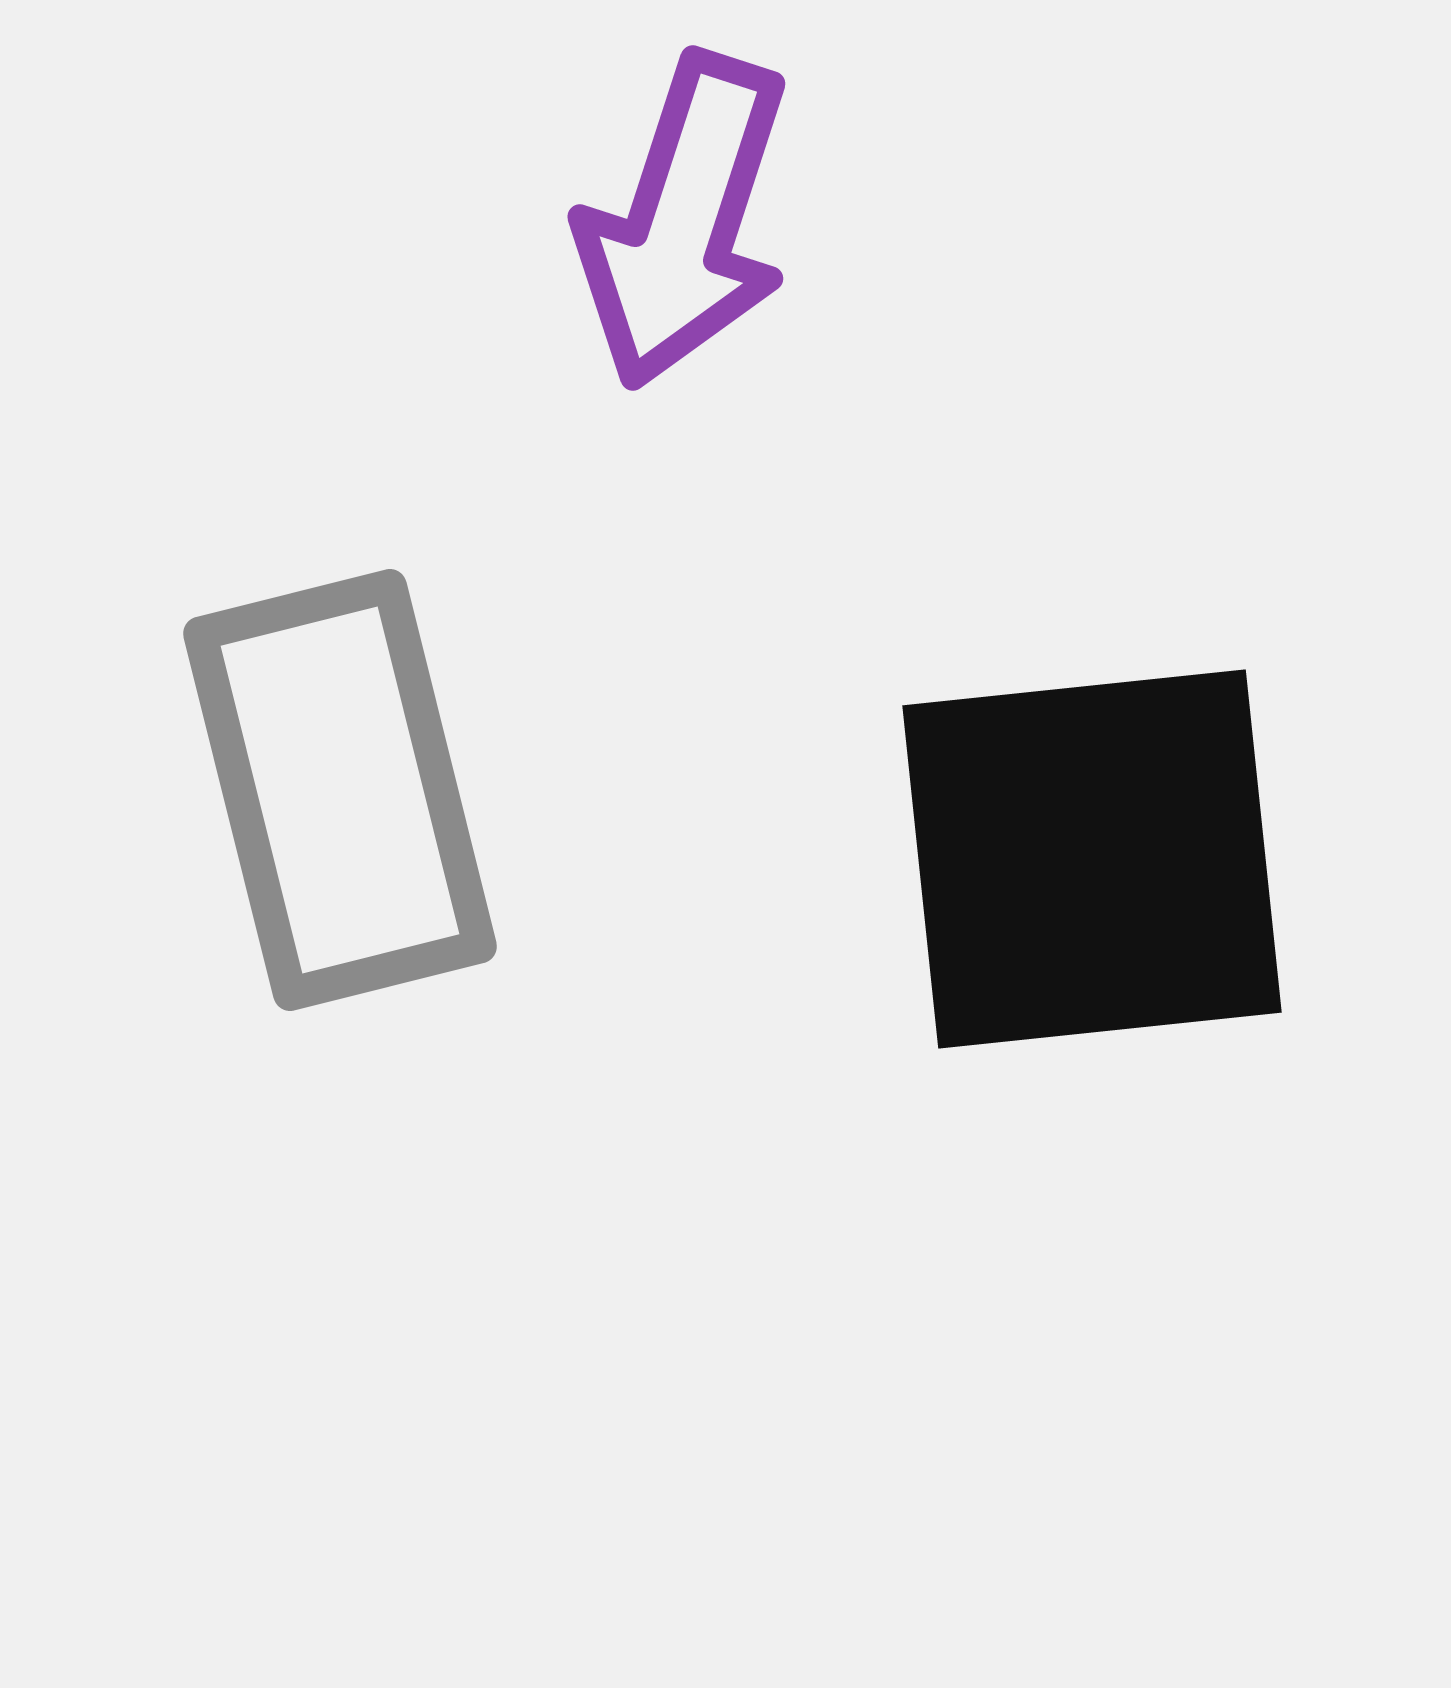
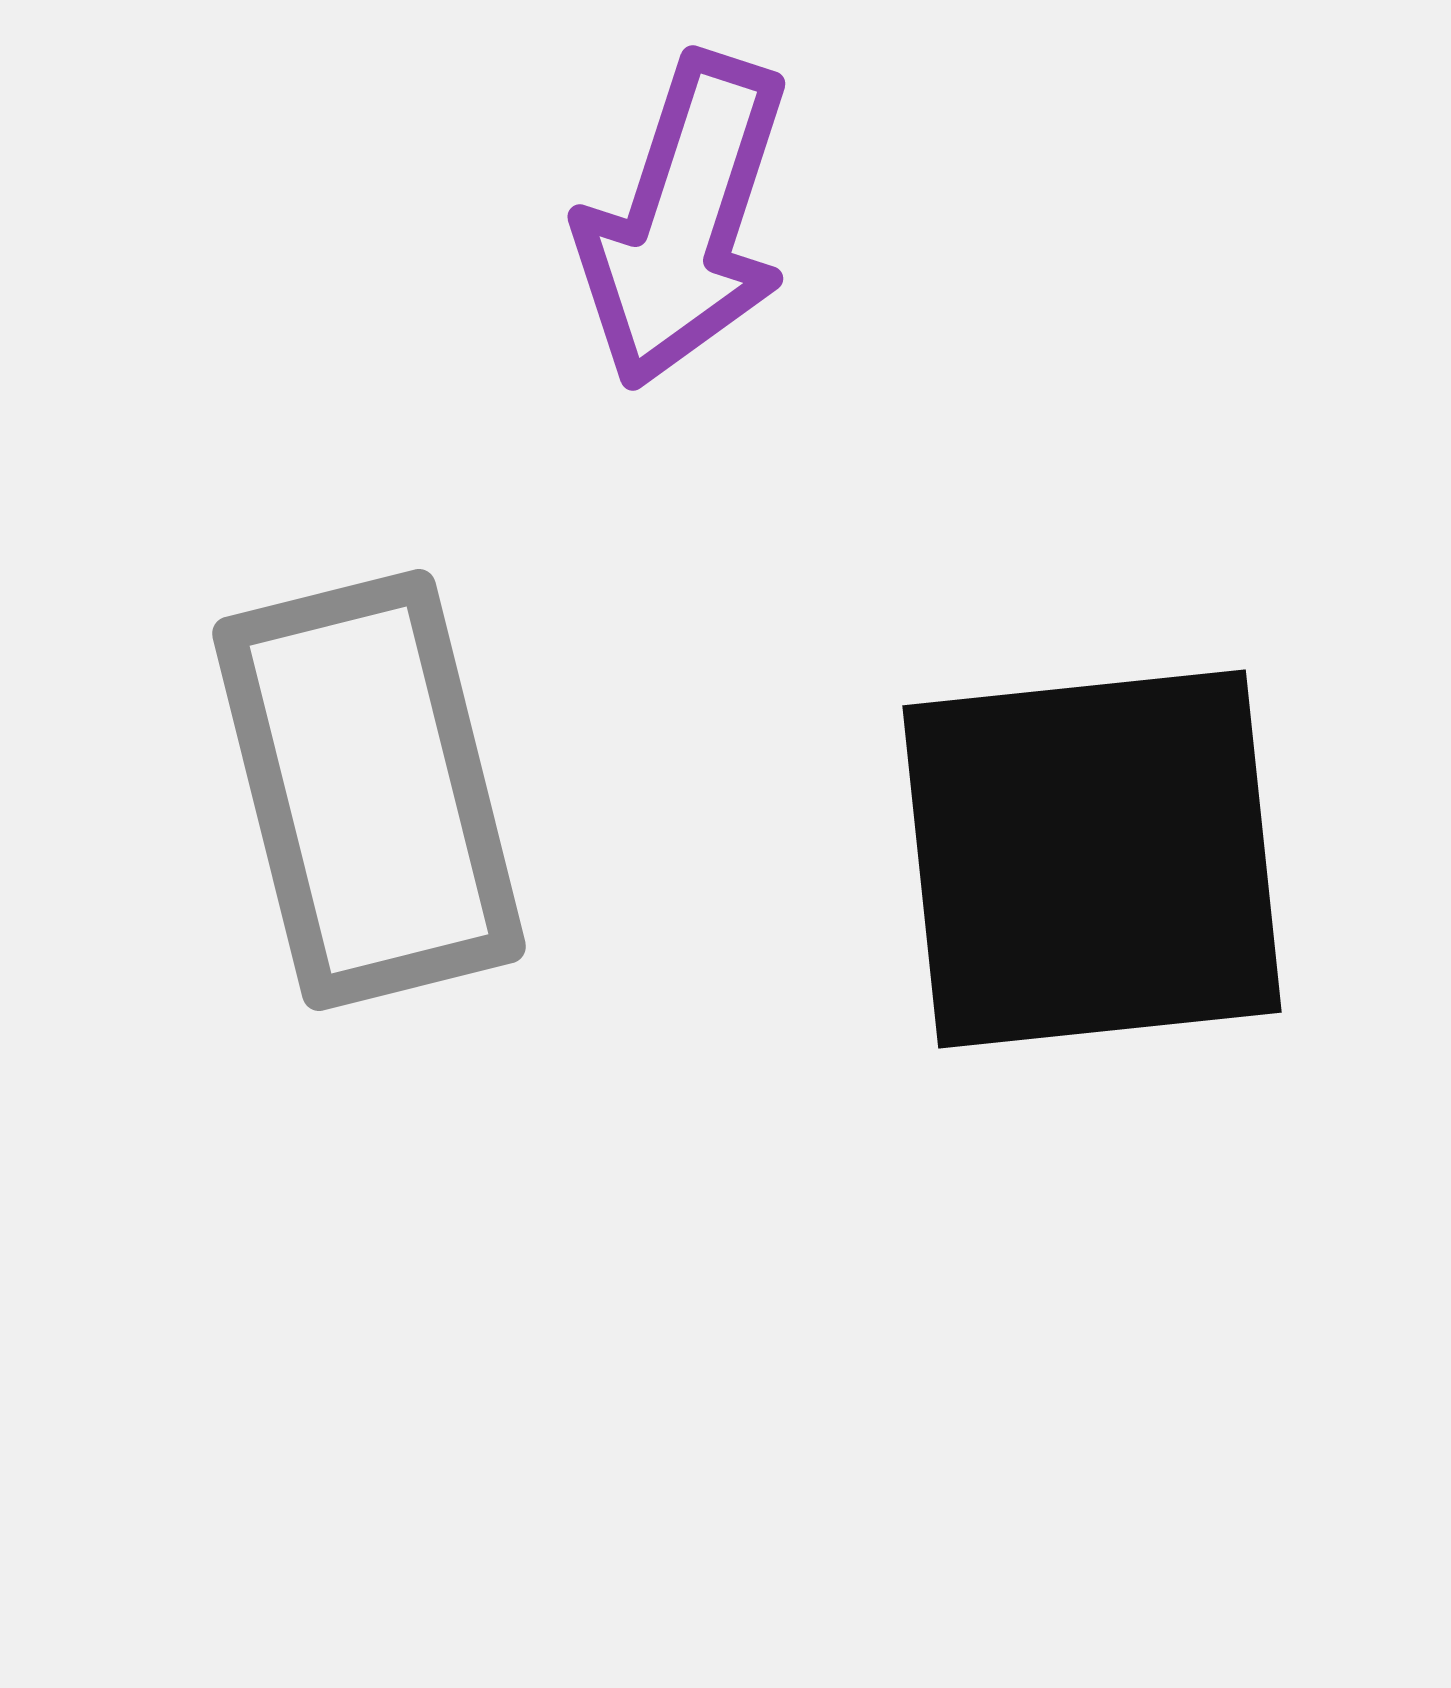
gray rectangle: moved 29 px right
